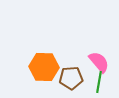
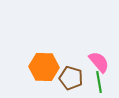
brown pentagon: rotated 20 degrees clockwise
green line: rotated 20 degrees counterclockwise
